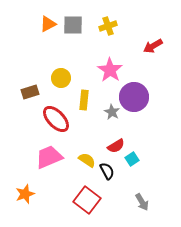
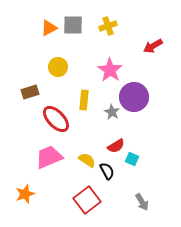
orange triangle: moved 1 px right, 4 px down
yellow circle: moved 3 px left, 11 px up
cyan square: rotated 32 degrees counterclockwise
red square: rotated 16 degrees clockwise
